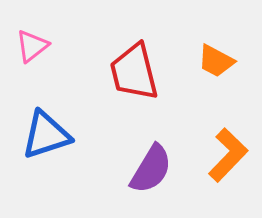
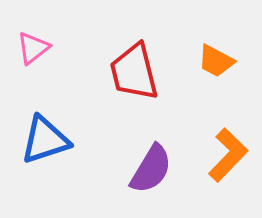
pink triangle: moved 1 px right, 2 px down
blue triangle: moved 1 px left, 5 px down
